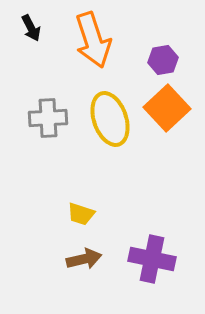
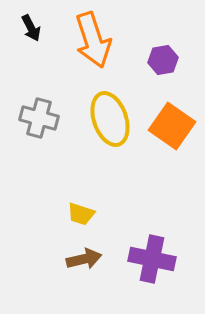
orange square: moved 5 px right, 18 px down; rotated 12 degrees counterclockwise
gray cross: moved 9 px left; rotated 18 degrees clockwise
